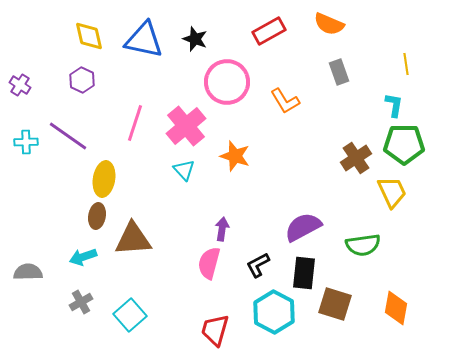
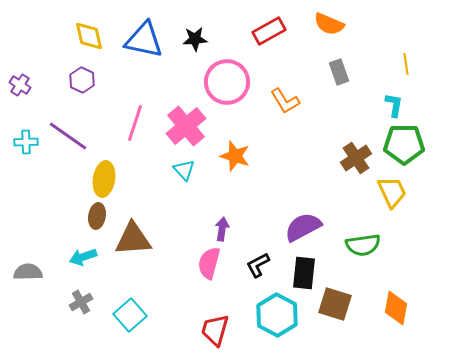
black star: rotated 25 degrees counterclockwise
cyan hexagon: moved 3 px right, 3 px down
